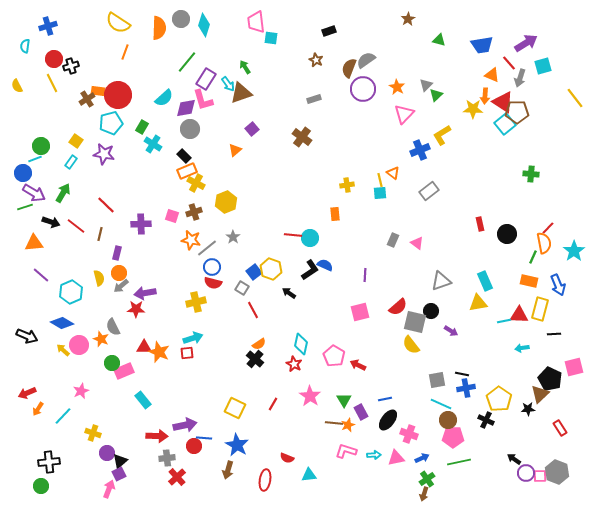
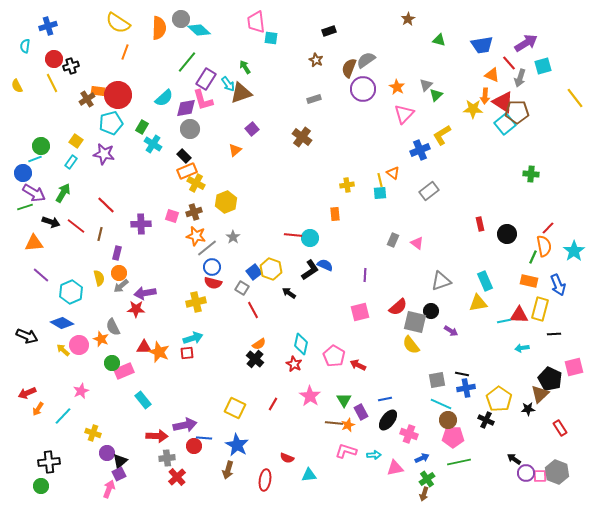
cyan diamond at (204, 25): moved 5 px left, 5 px down; rotated 65 degrees counterclockwise
orange star at (191, 240): moved 5 px right, 4 px up
orange semicircle at (544, 243): moved 3 px down
pink triangle at (396, 458): moved 1 px left, 10 px down
